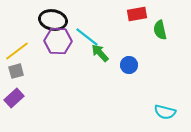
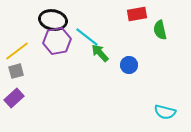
purple hexagon: moved 1 px left; rotated 12 degrees counterclockwise
